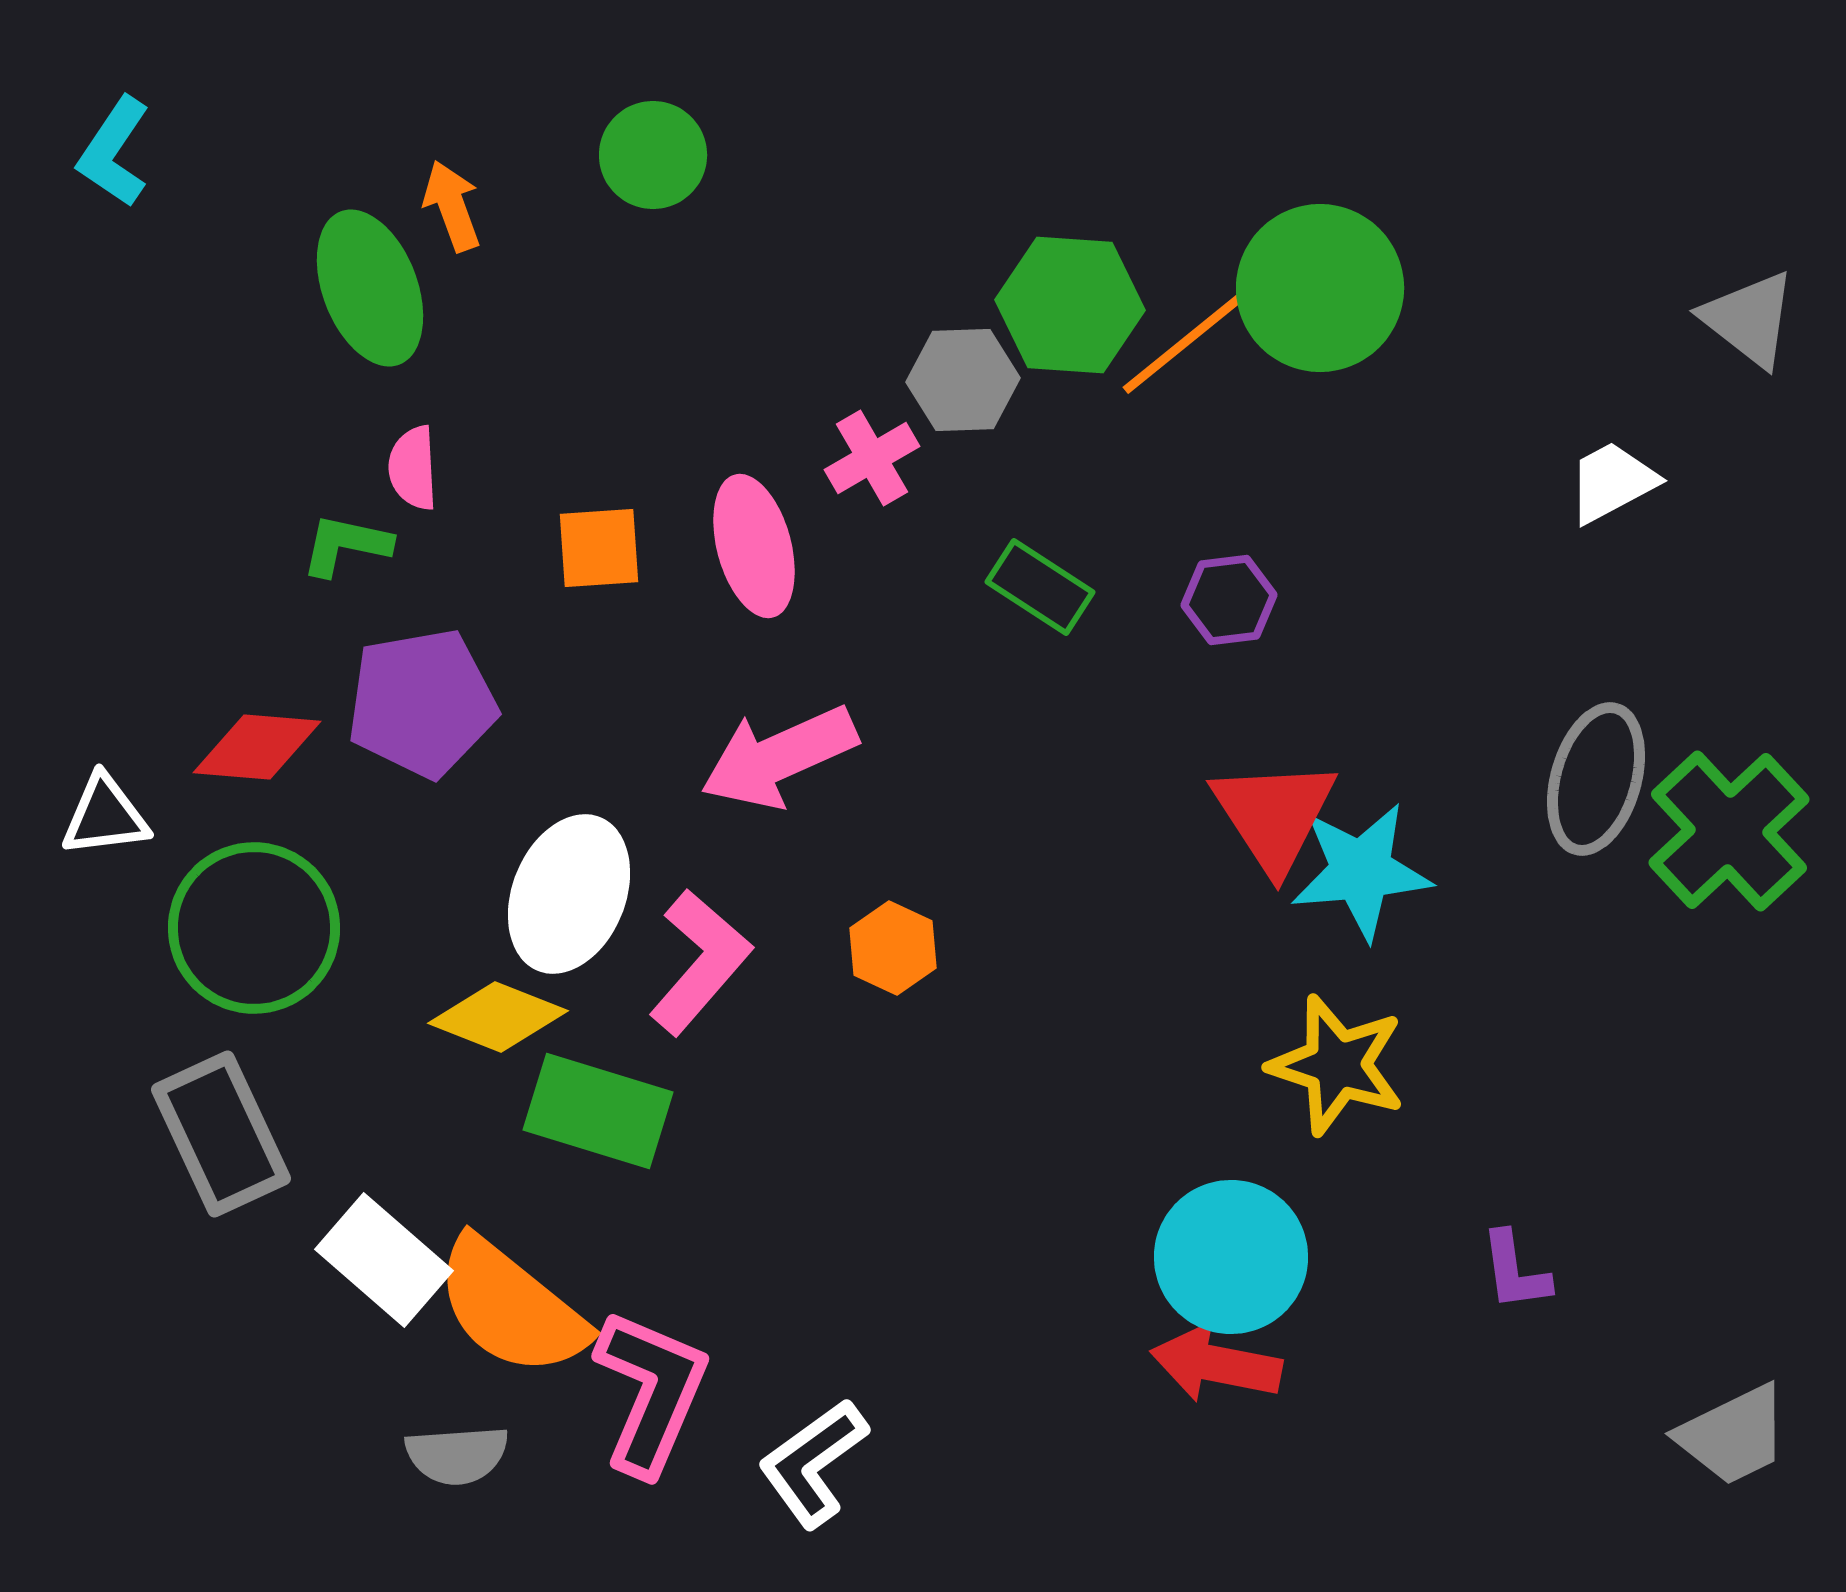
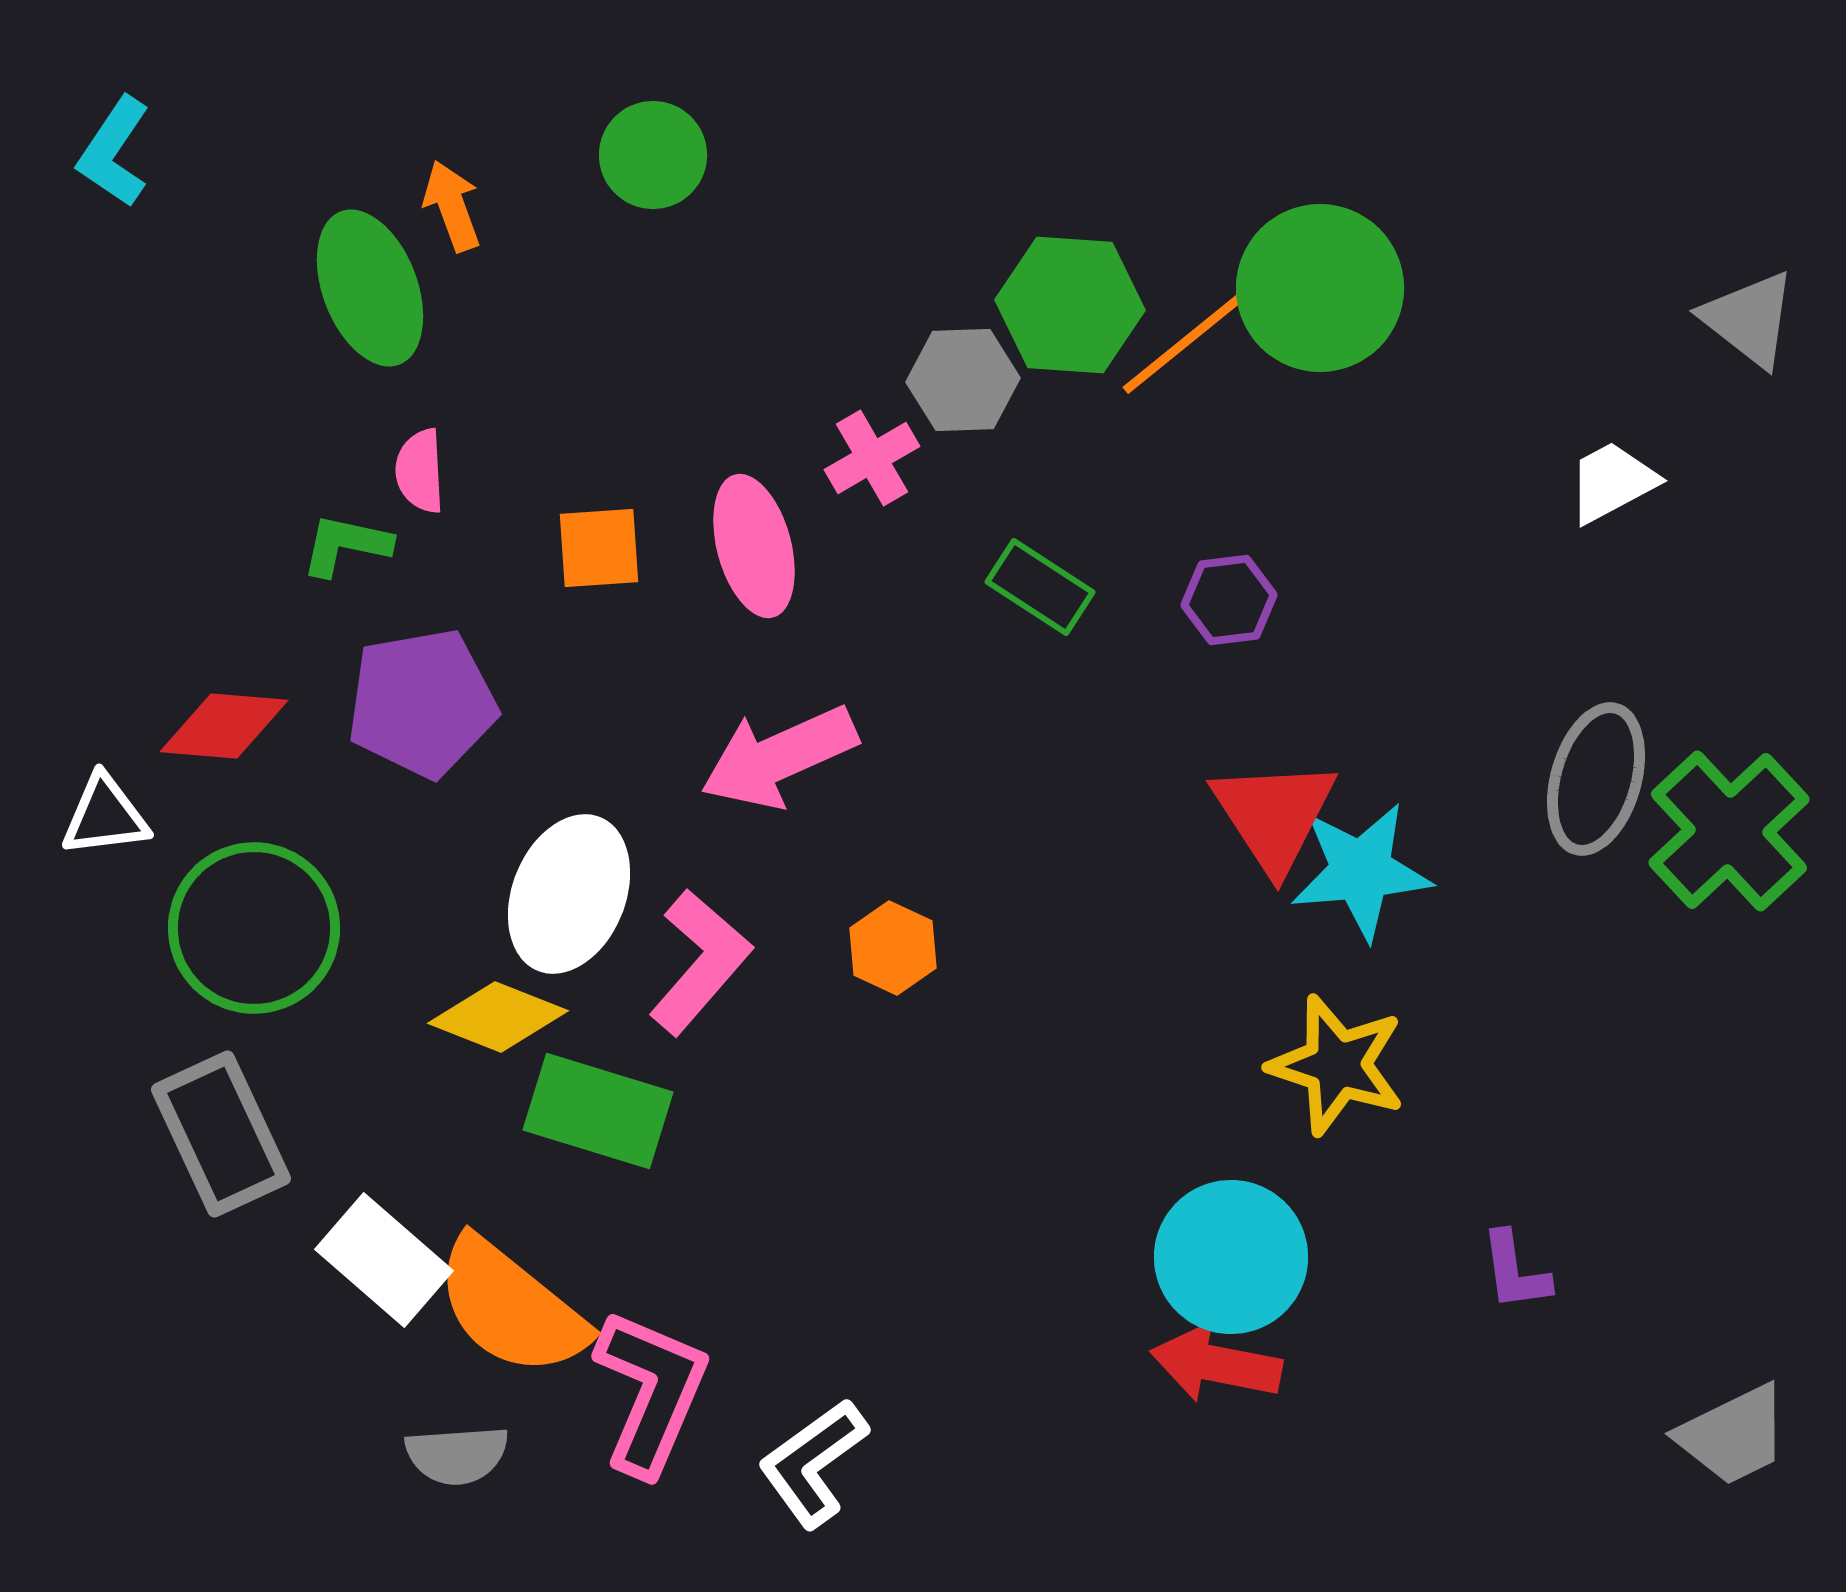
pink semicircle at (413, 468): moved 7 px right, 3 px down
red diamond at (257, 747): moved 33 px left, 21 px up
